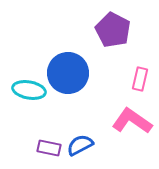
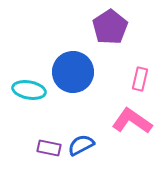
purple pentagon: moved 3 px left, 3 px up; rotated 12 degrees clockwise
blue circle: moved 5 px right, 1 px up
blue semicircle: moved 1 px right
